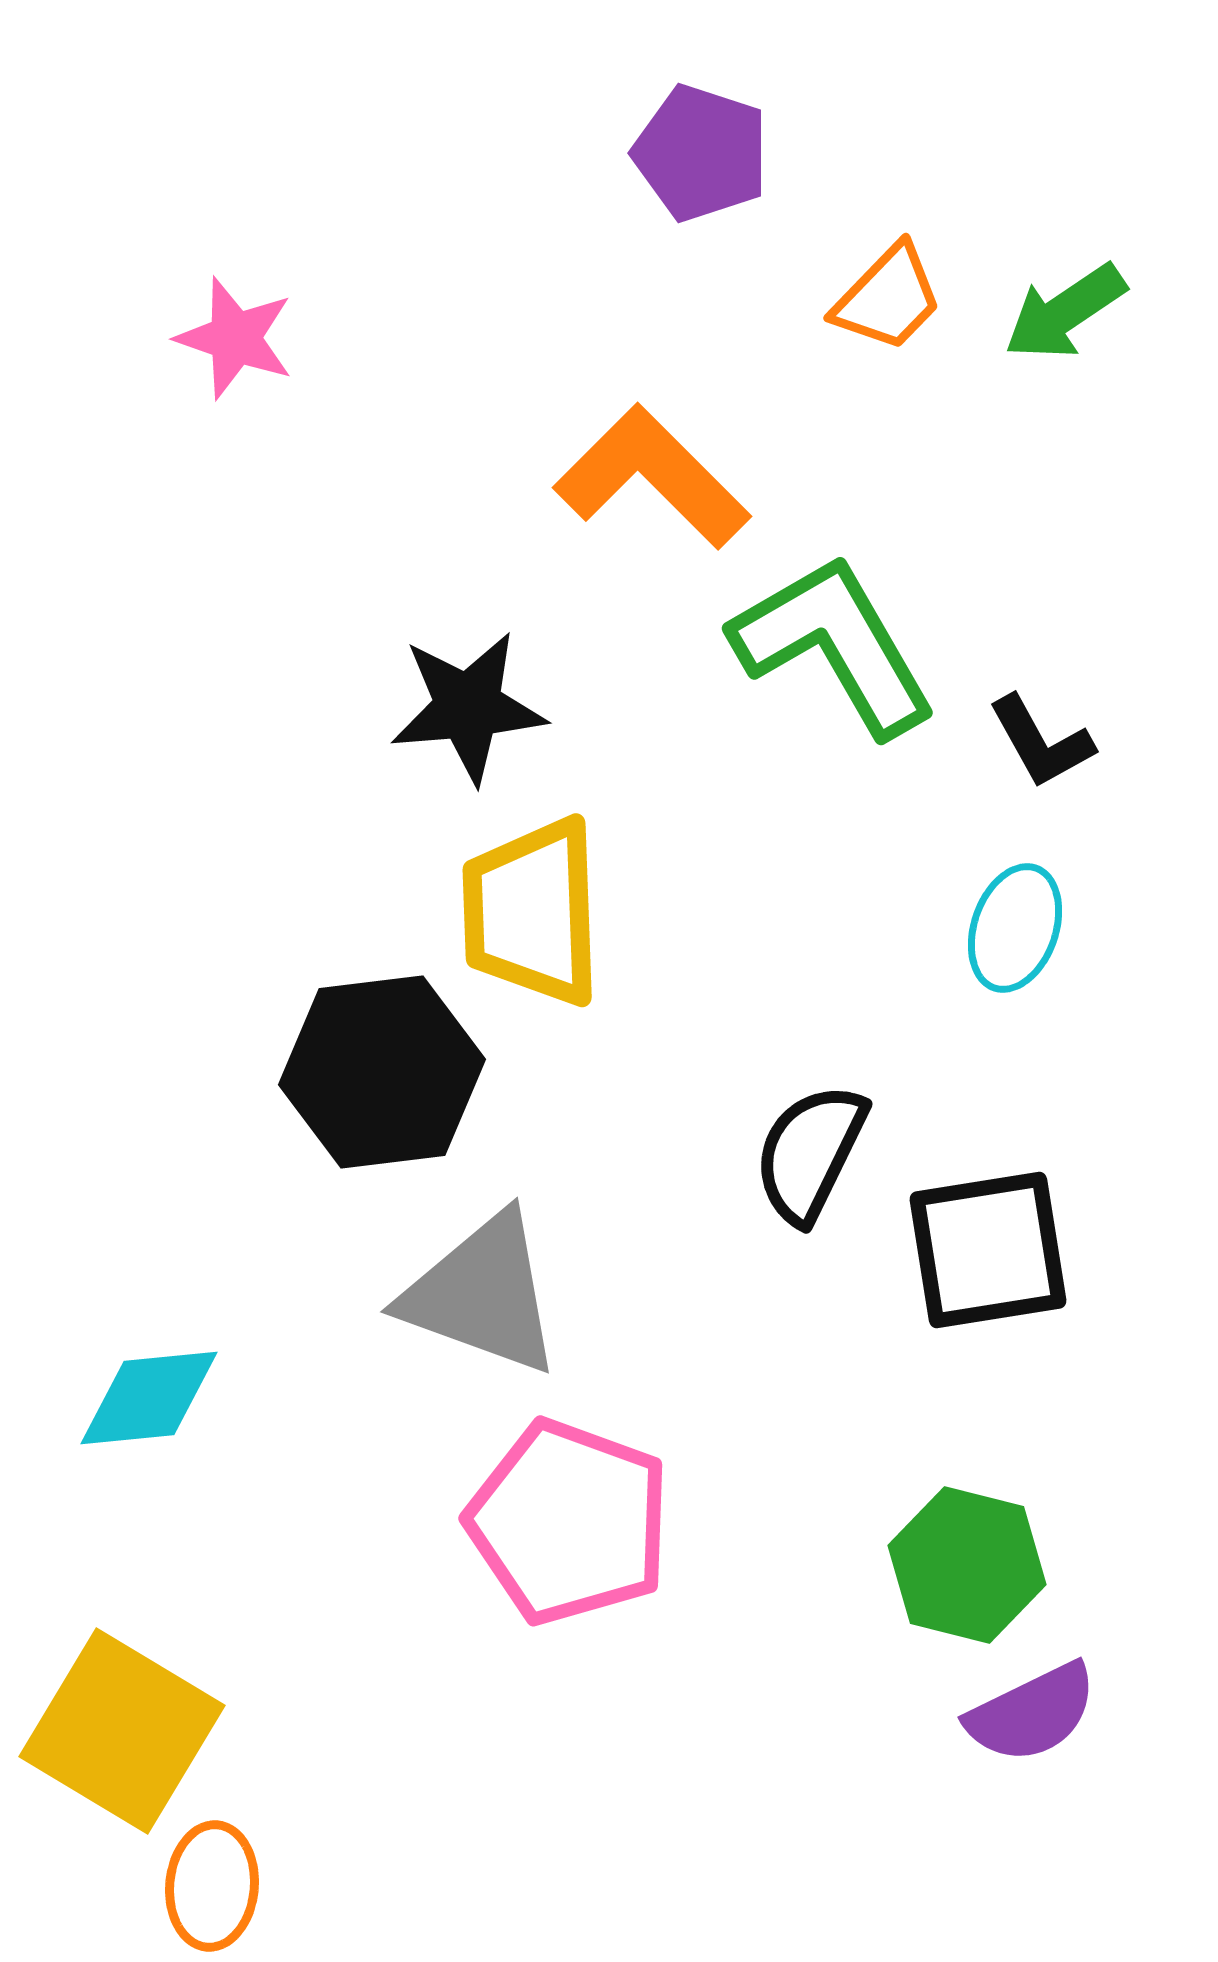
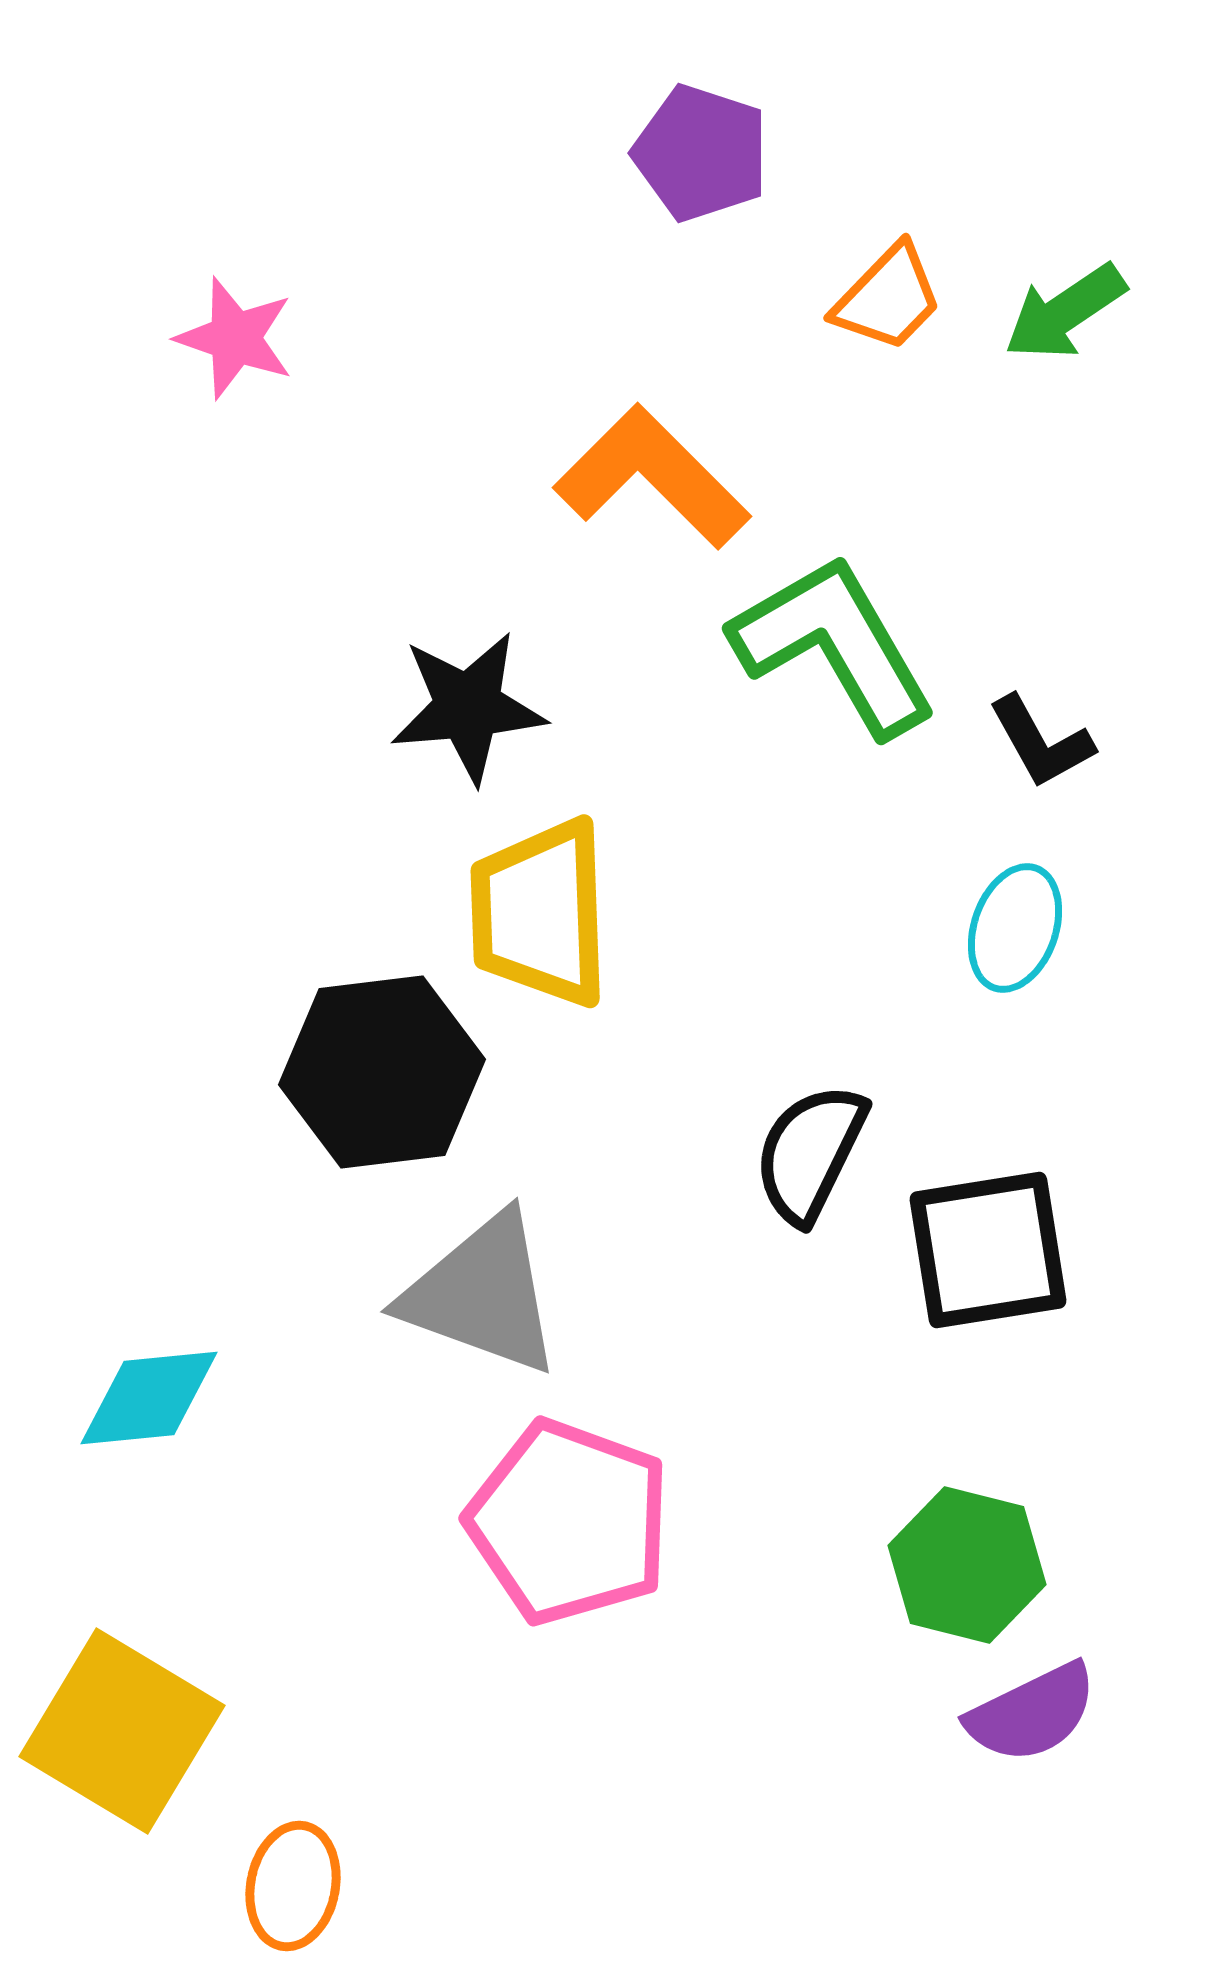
yellow trapezoid: moved 8 px right, 1 px down
orange ellipse: moved 81 px right; rotated 6 degrees clockwise
